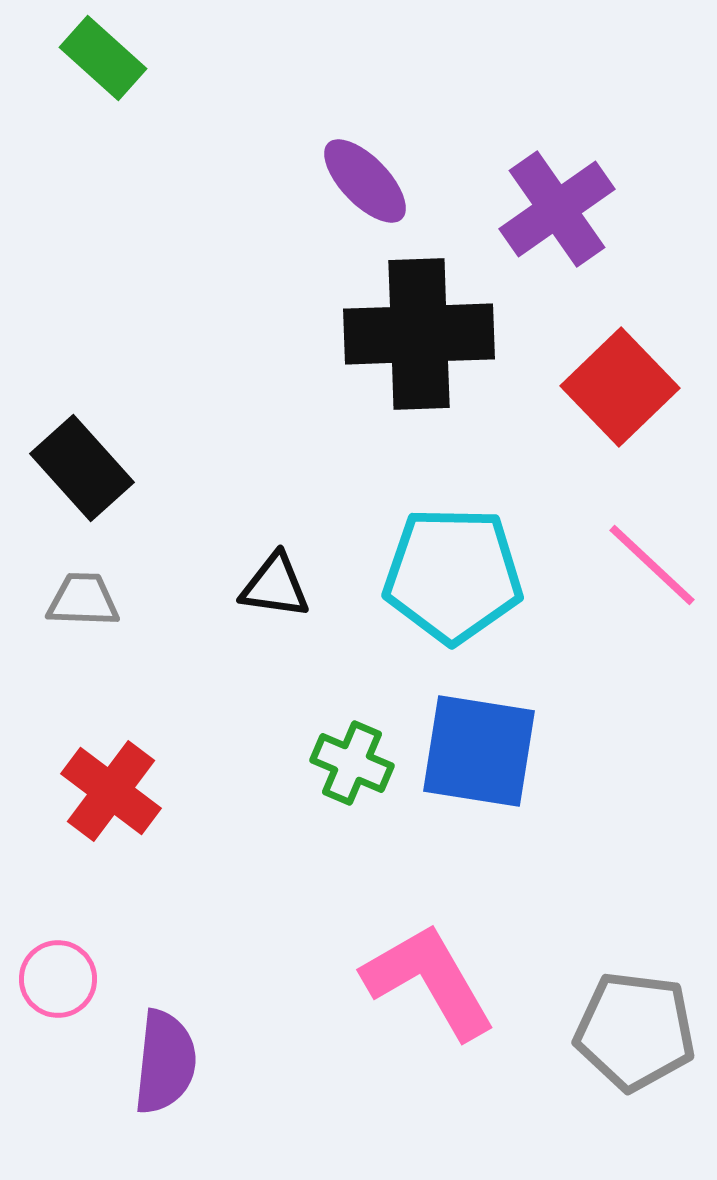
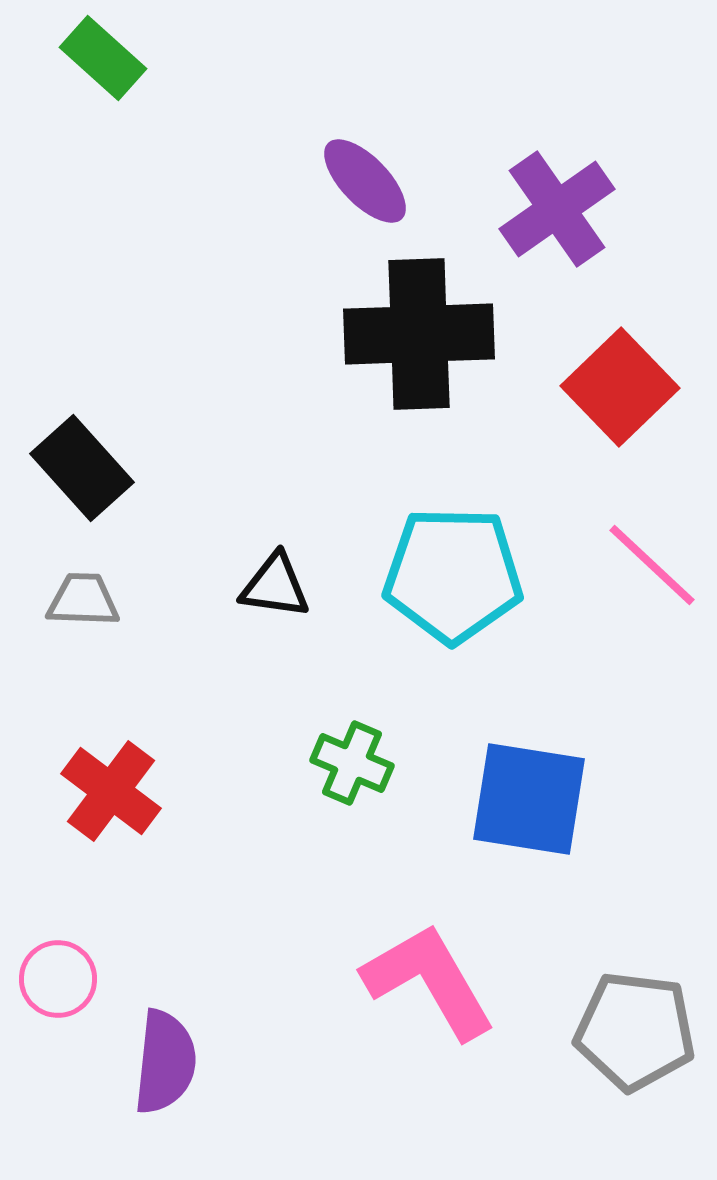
blue square: moved 50 px right, 48 px down
